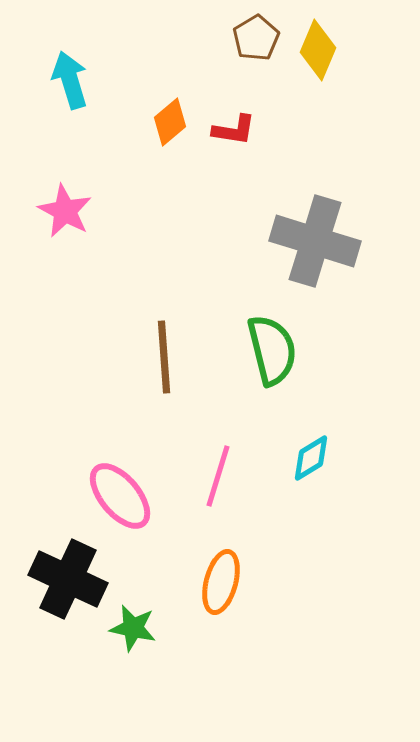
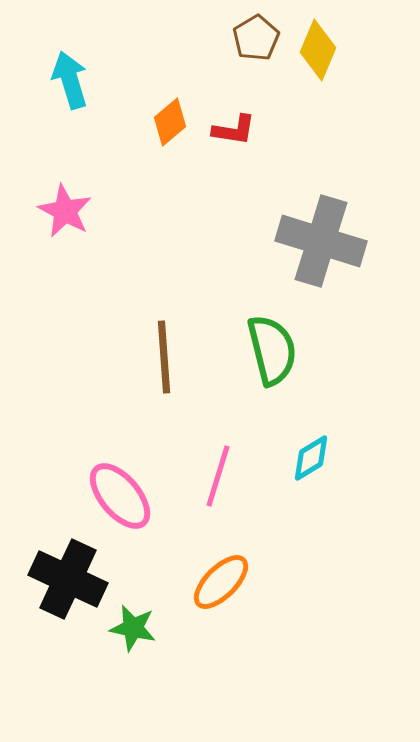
gray cross: moved 6 px right
orange ellipse: rotated 30 degrees clockwise
